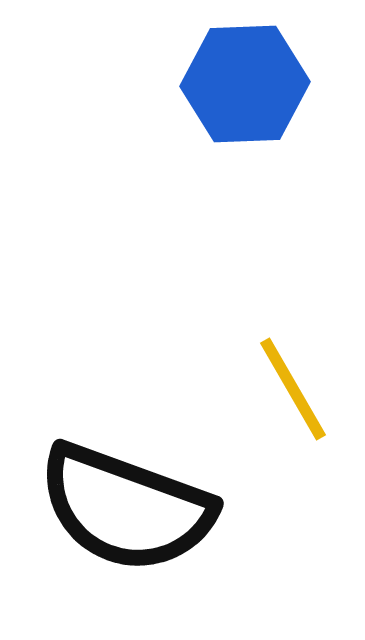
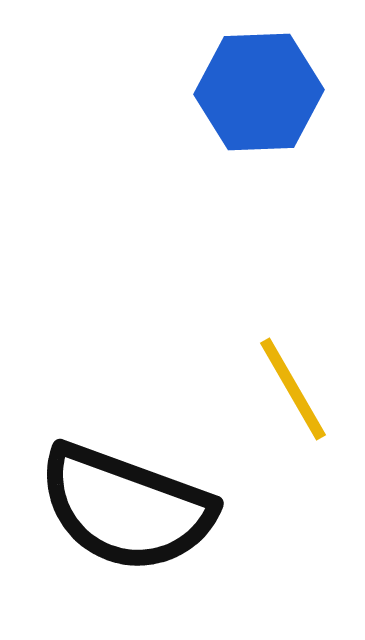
blue hexagon: moved 14 px right, 8 px down
